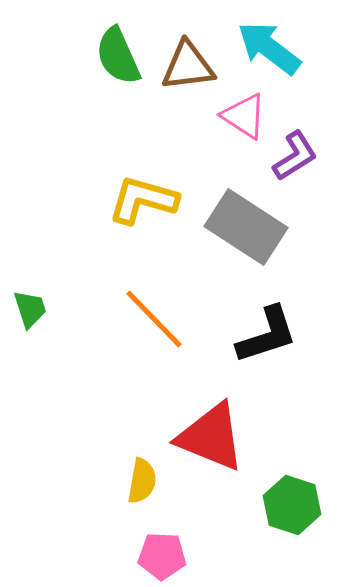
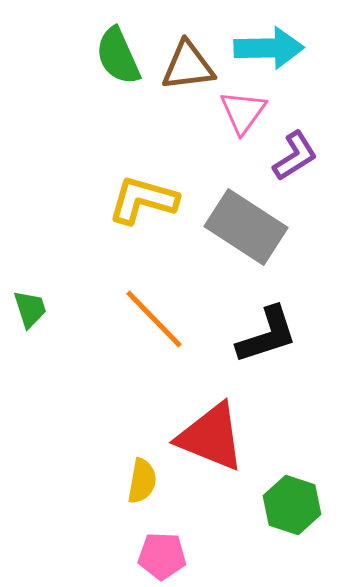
cyan arrow: rotated 142 degrees clockwise
pink triangle: moved 1 px left, 4 px up; rotated 33 degrees clockwise
